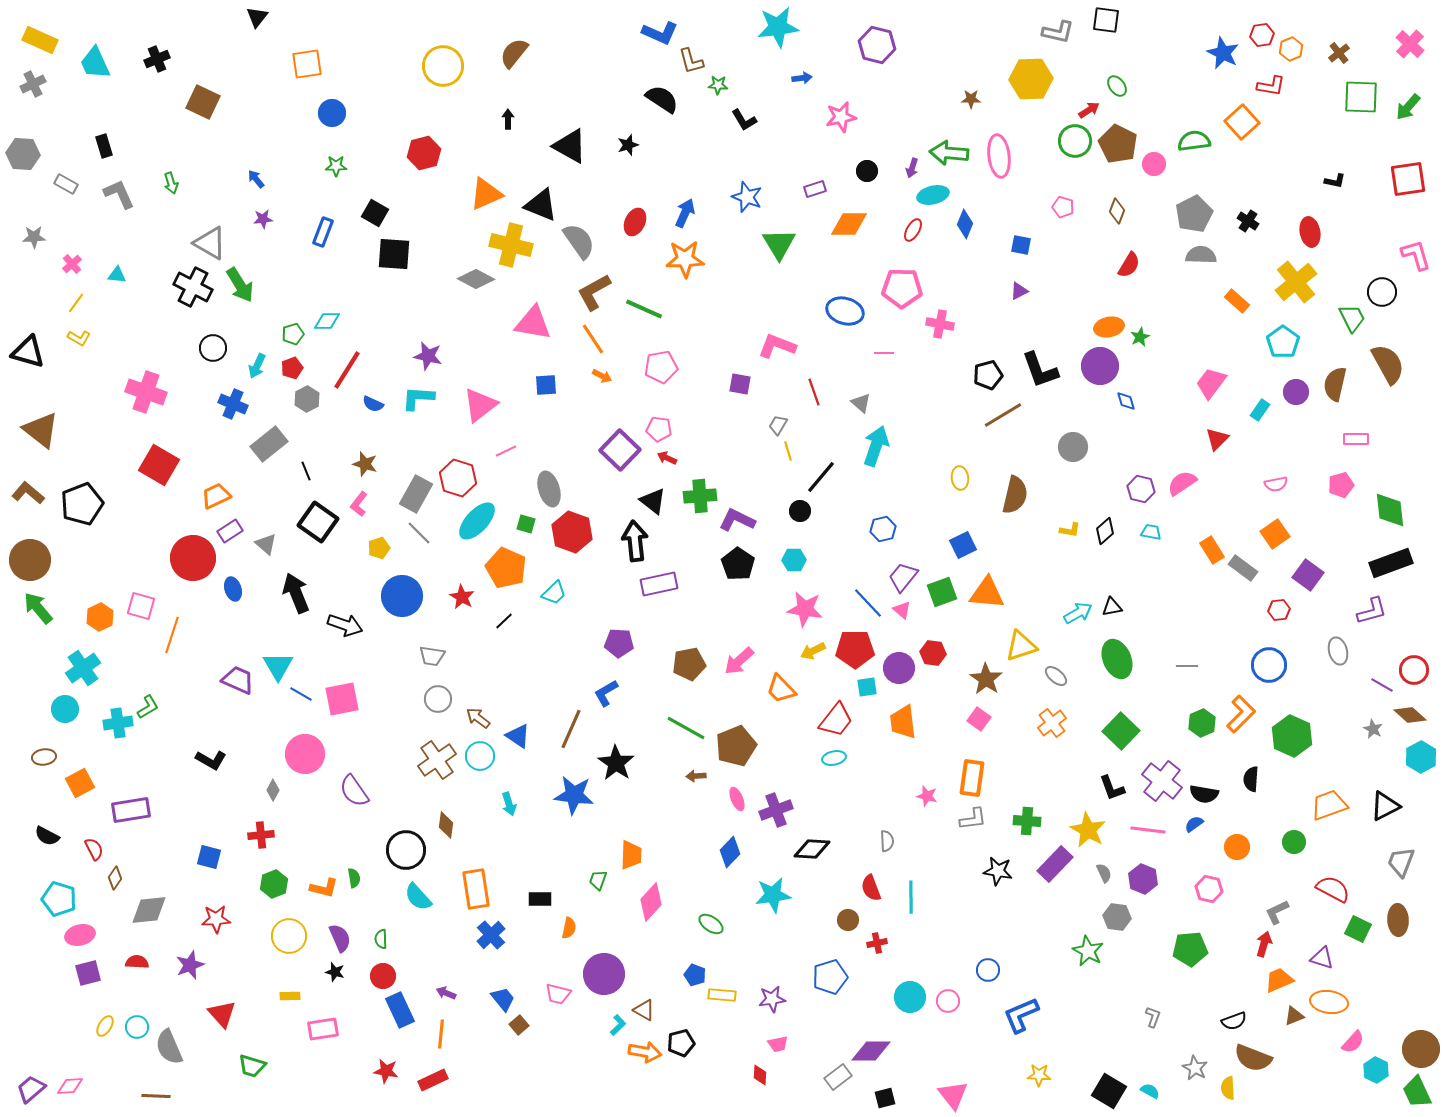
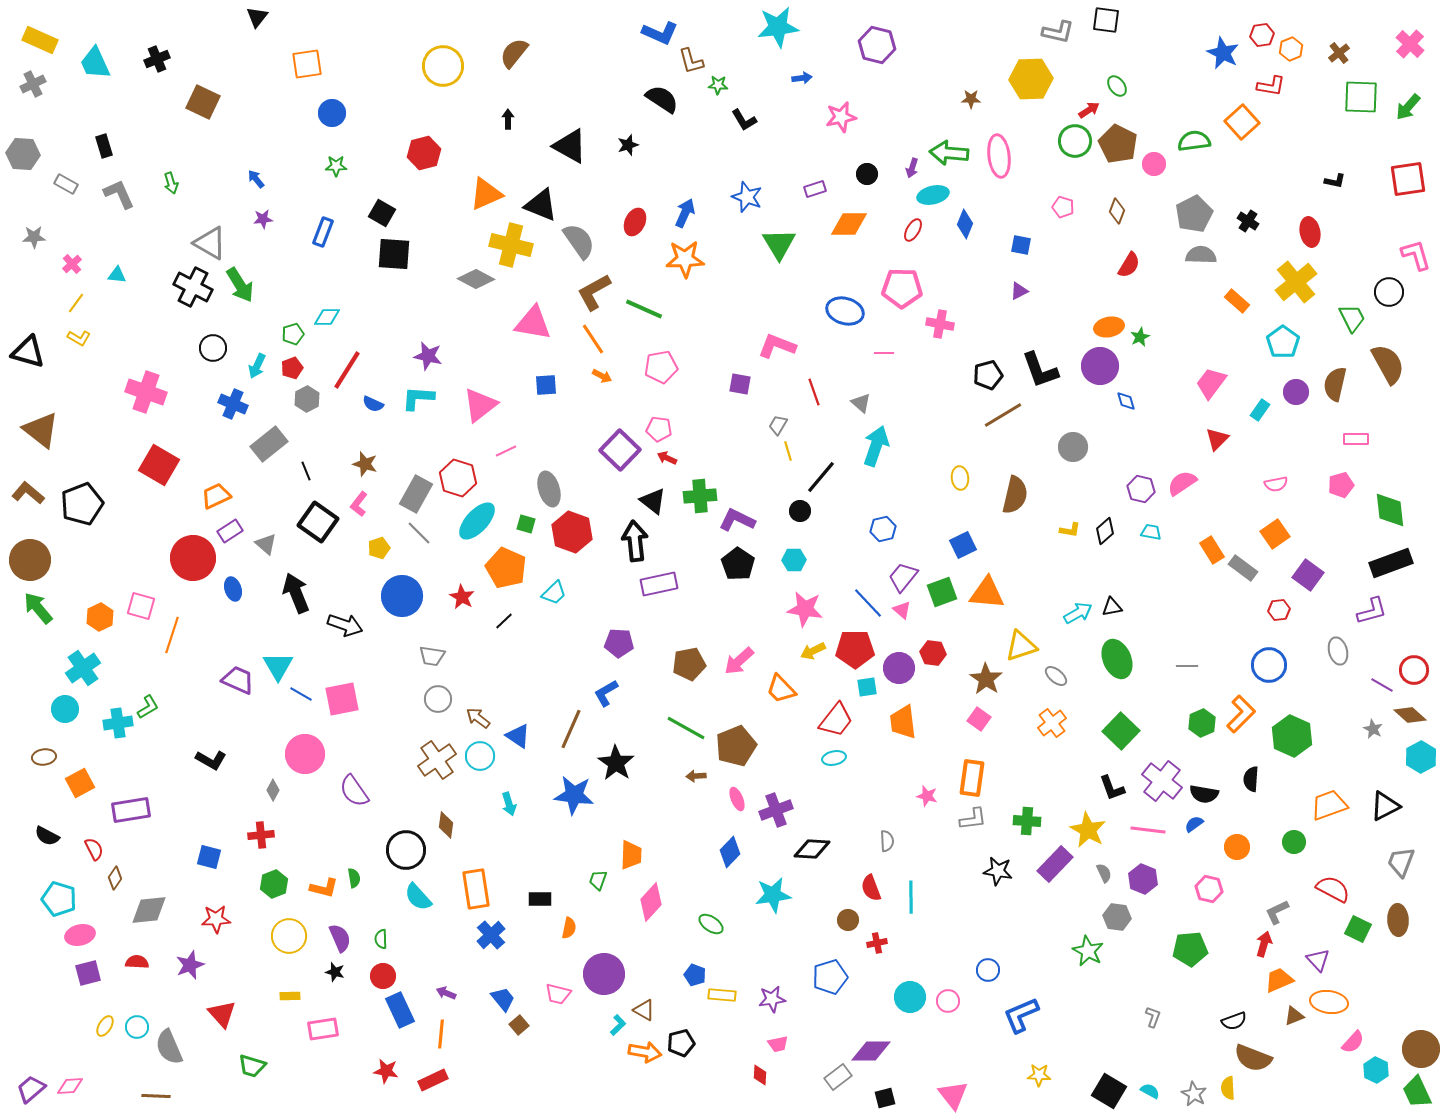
black circle at (867, 171): moved 3 px down
black square at (375, 213): moved 7 px right
black circle at (1382, 292): moved 7 px right
cyan diamond at (327, 321): moved 4 px up
purple triangle at (1322, 958): moved 4 px left, 2 px down; rotated 30 degrees clockwise
gray star at (1195, 1068): moved 1 px left, 26 px down
